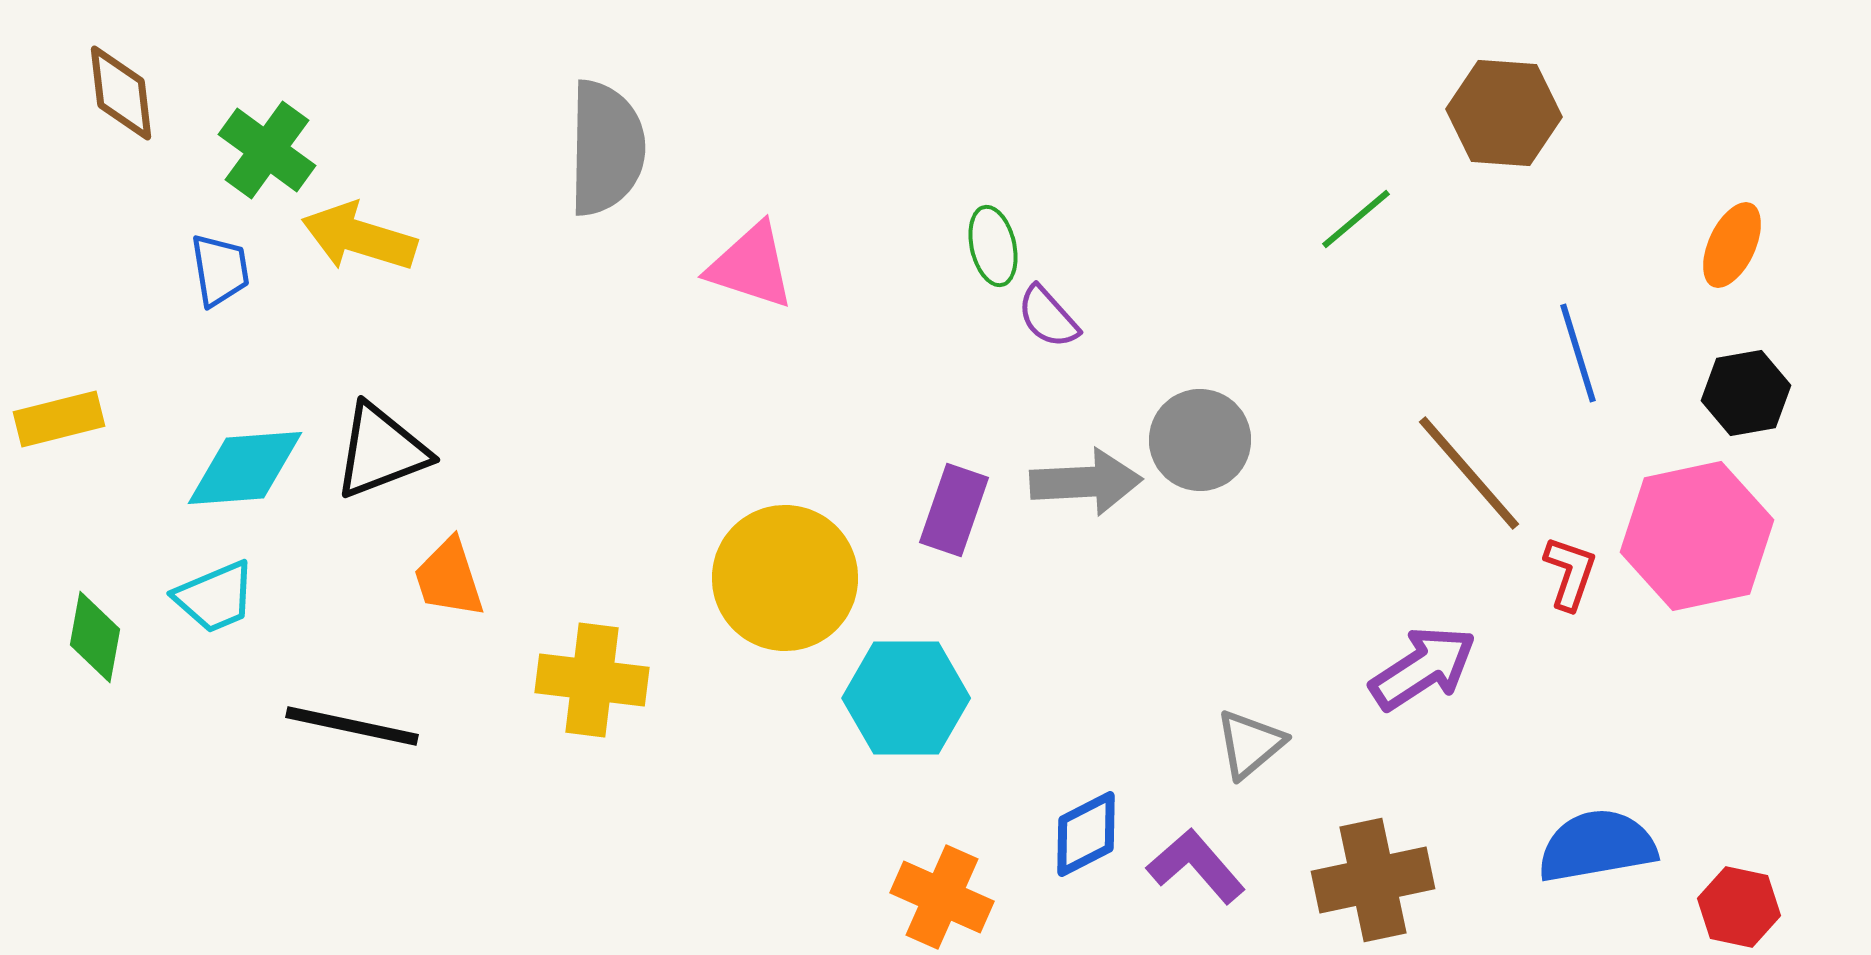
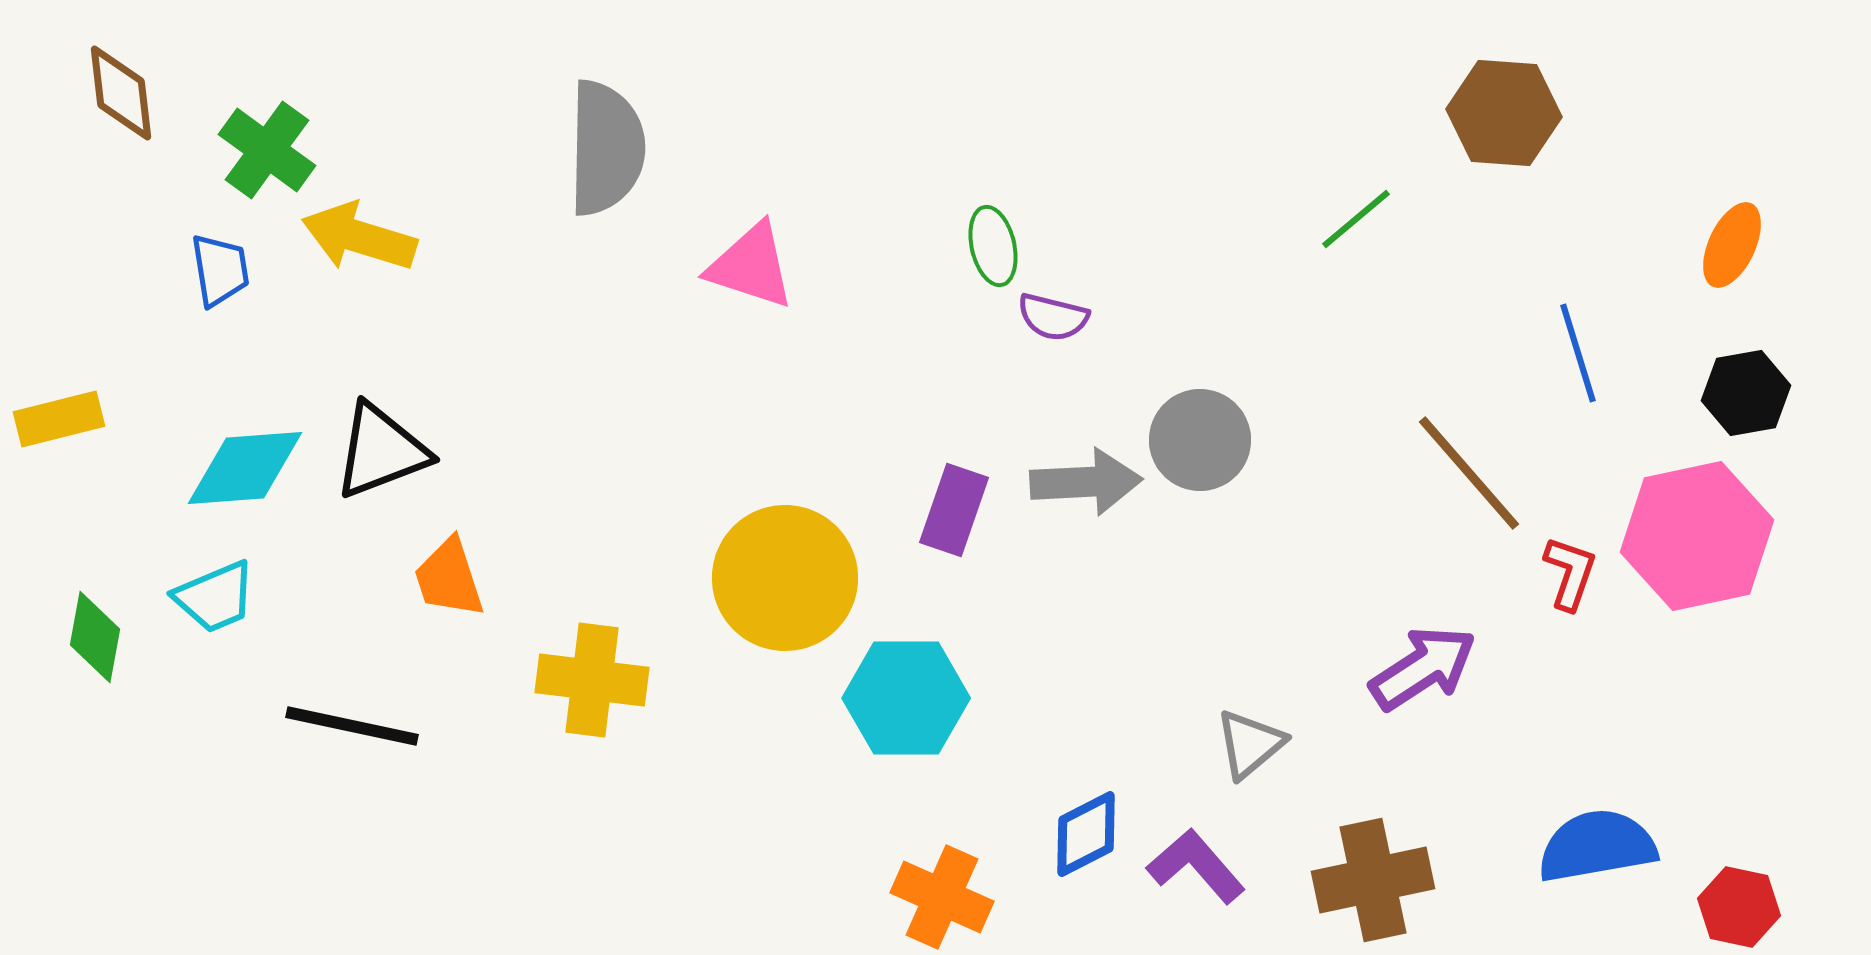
purple semicircle: moved 5 px right; rotated 34 degrees counterclockwise
